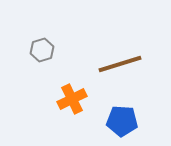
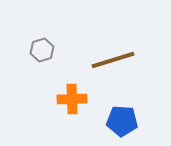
brown line: moved 7 px left, 4 px up
orange cross: rotated 24 degrees clockwise
